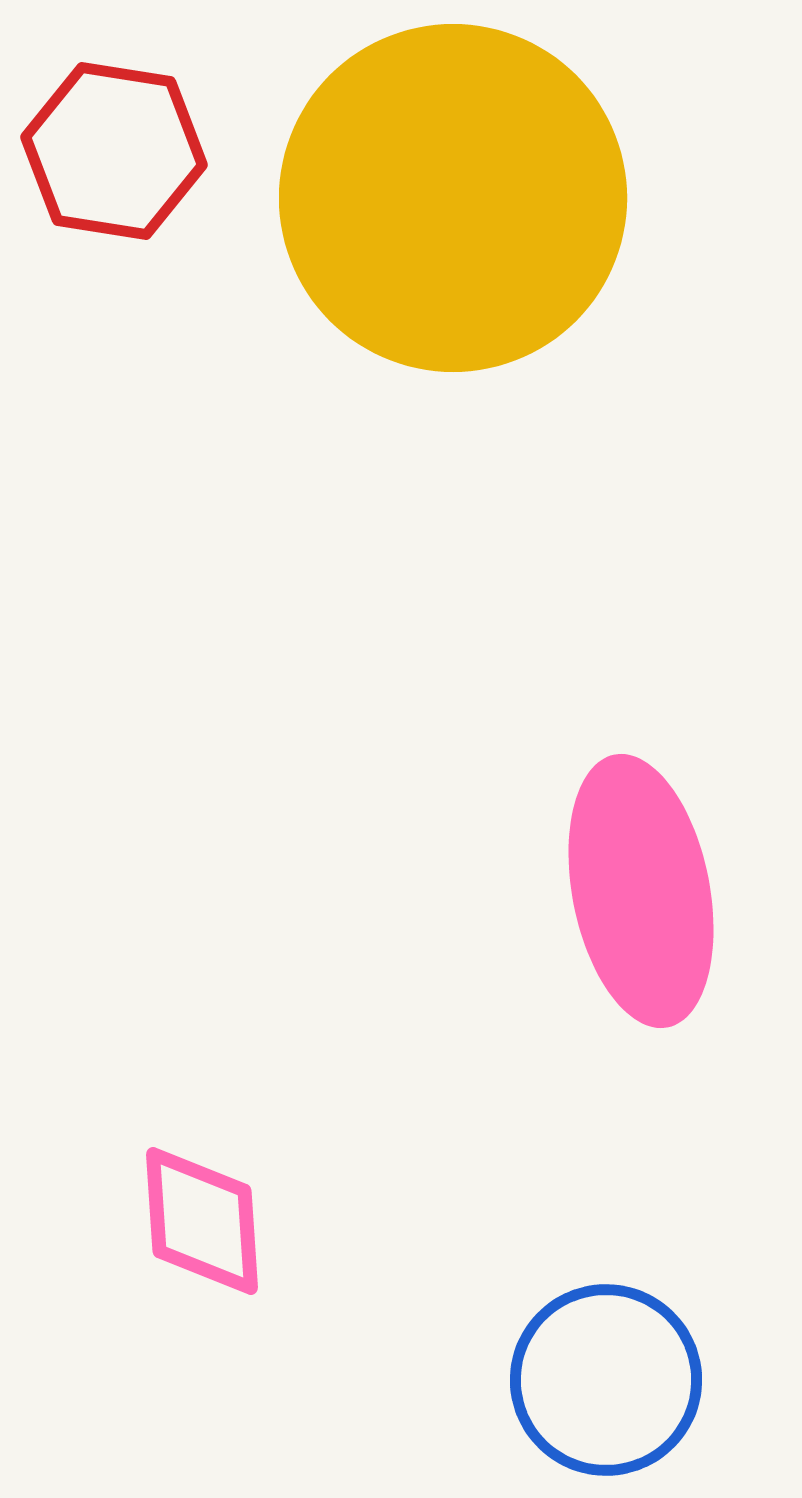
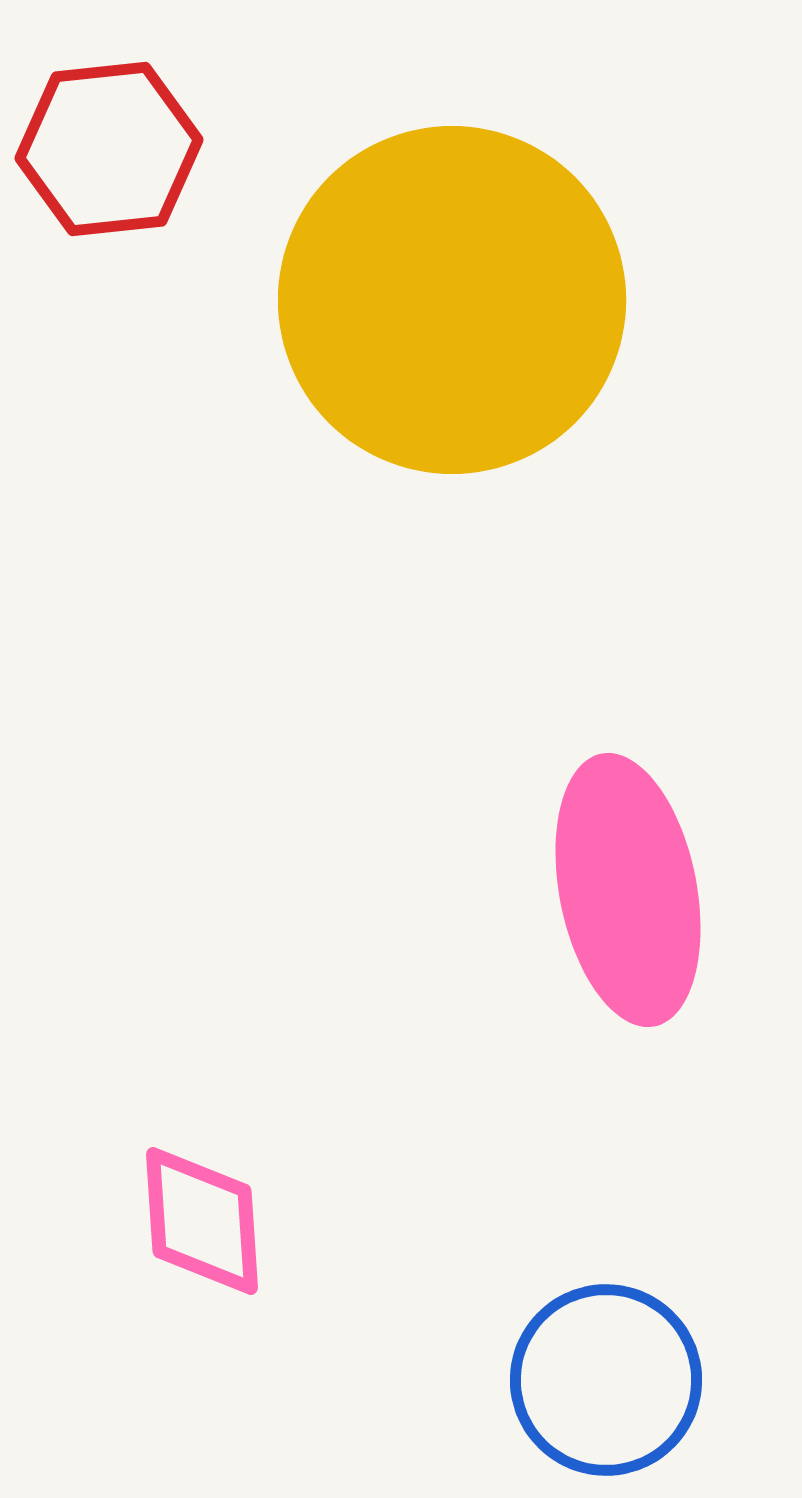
red hexagon: moved 5 px left, 2 px up; rotated 15 degrees counterclockwise
yellow circle: moved 1 px left, 102 px down
pink ellipse: moved 13 px left, 1 px up
